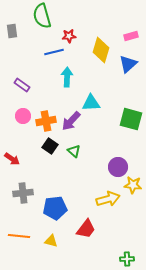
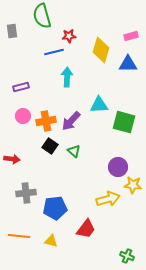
blue triangle: rotated 42 degrees clockwise
purple rectangle: moved 1 px left, 2 px down; rotated 49 degrees counterclockwise
cyan triangle: moved 8 px right, 2 px down
green square: moved 7 px left, 3 px down
red arrow: rotated 28 degrees counterclockwise
gray cross: moved 3 px right
green cross: moved 3 px up; rotated 24 degrees clockwise
